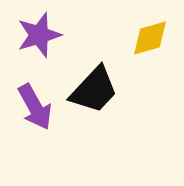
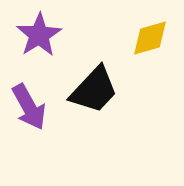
purple star: rotated 15 degrees counterclockwise
purple arrow: moved 6 px left
